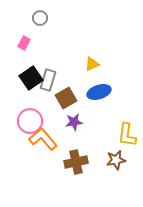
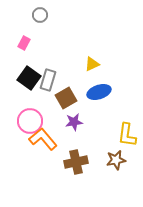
gray circle: moved 3 px up
black square: moved 2 px left; rotated 20 degrees counterclockwise
